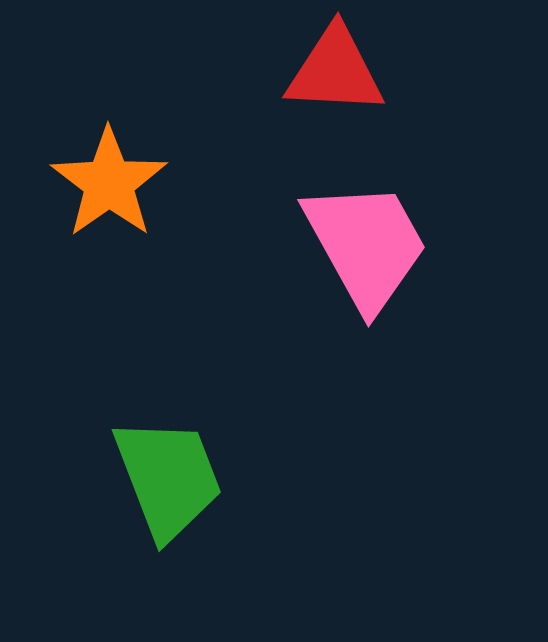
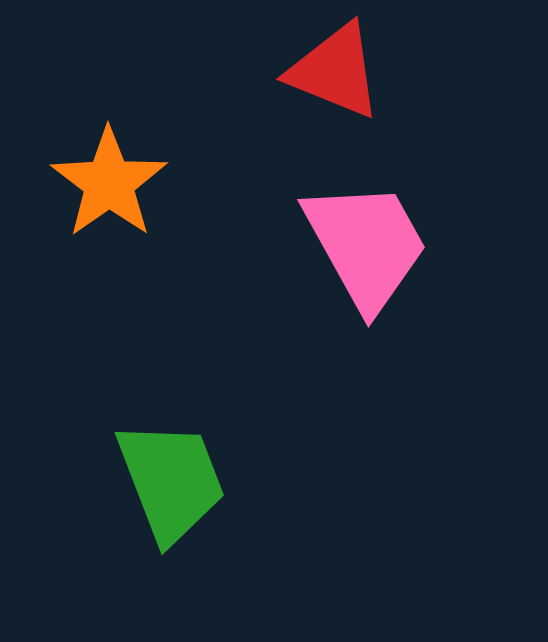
red triangle: rotated 19 degrees clockwise
green trapezoid: moved 3 px right, 3 px down
